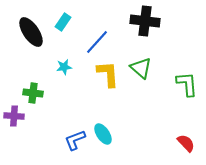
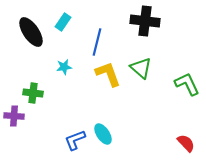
blue line: rotated 28 degrees counterclockwise
yellow L-shape: rotated 16 degrees counterclockwise
green L-shape: rotated 20 degrees counterclockwise
